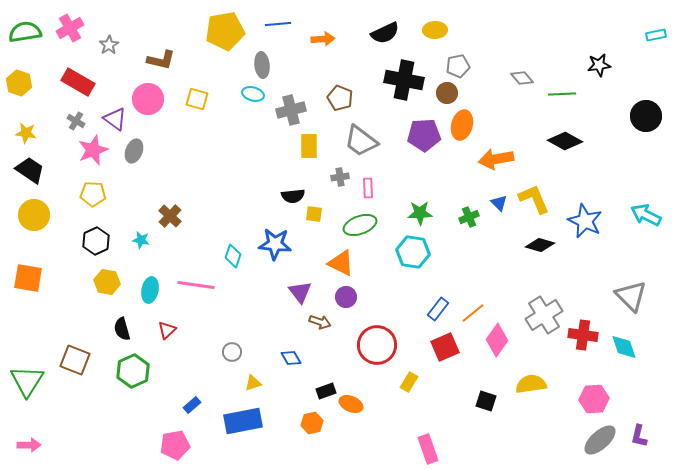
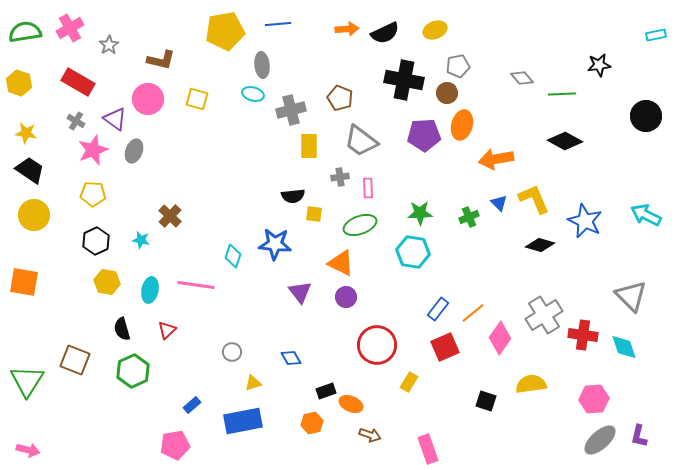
yellow ellipse at (435, 30): rotated 20 degrees counterclockwise
orange arrow at (323, 39): moved 24 px right, 10 px up
orange square at (28, 278): moved 4 px left, 4 px down
brown arrow at (320, 322): moved 50 px right, 113 px down
pink diamond at (497, 340): moved 3 px right, 2 px up
pink arrow at (29, 445): moved 1 px left, 5 px down; rotated 15 degrees clockwise
